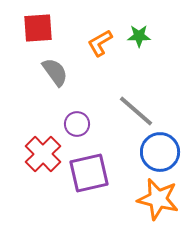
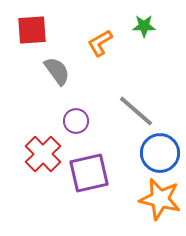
red square: moved 6 px left, 2 px down
green star: moved 5 px right, 10 px up
gray semicircle: moved 2 px right, 1 px up
purple circle: moved 1 px left, 3 px up
blue circle: moved 1 px down
orange star: moved 2 px right
